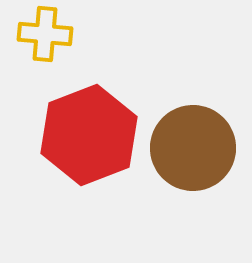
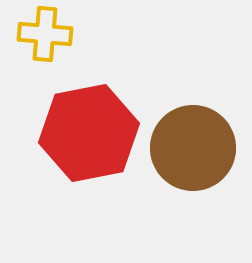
red hexagon: moved 2 px up; rotated 10 degrees clockwise
